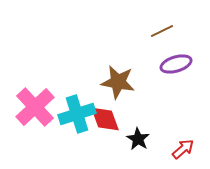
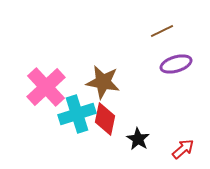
brown star: moved 15 px left
pink cross: moved 11 px right, 20 px up
red diamond: rotated 32 degrees clockwise
